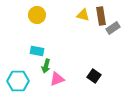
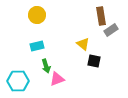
yellow triangle: moved 29 px down; rotated 24 degrees clockwise
gray rectangle: moved 2 px left, 2 px down
cyan rectangle: moved 5 px up; rotated 24 degrees counterclockwise
green arrow: rotated 32 degrees counterclockwise
black square: moved 15 px up; rotated 24 degrees counterclockwise
